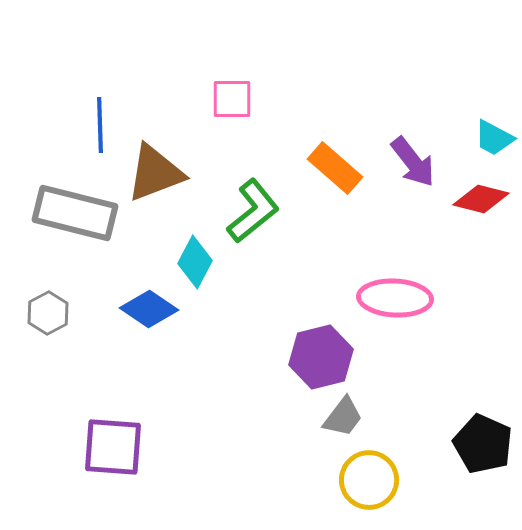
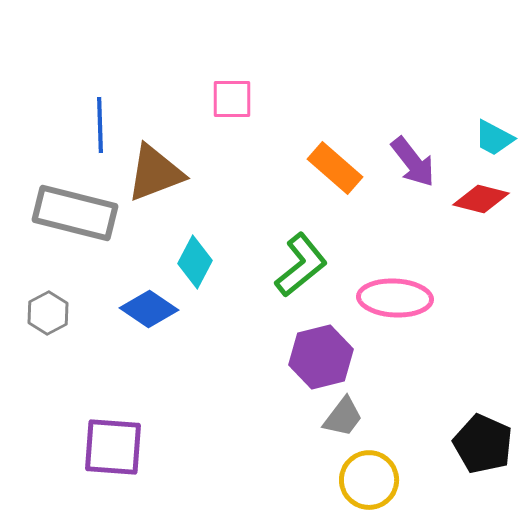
green L-shape: moved 48 px right, 54 px down
